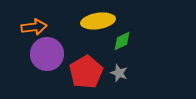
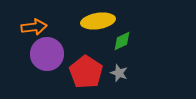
red pentagon: rotated 8 degrees counterclockwise
